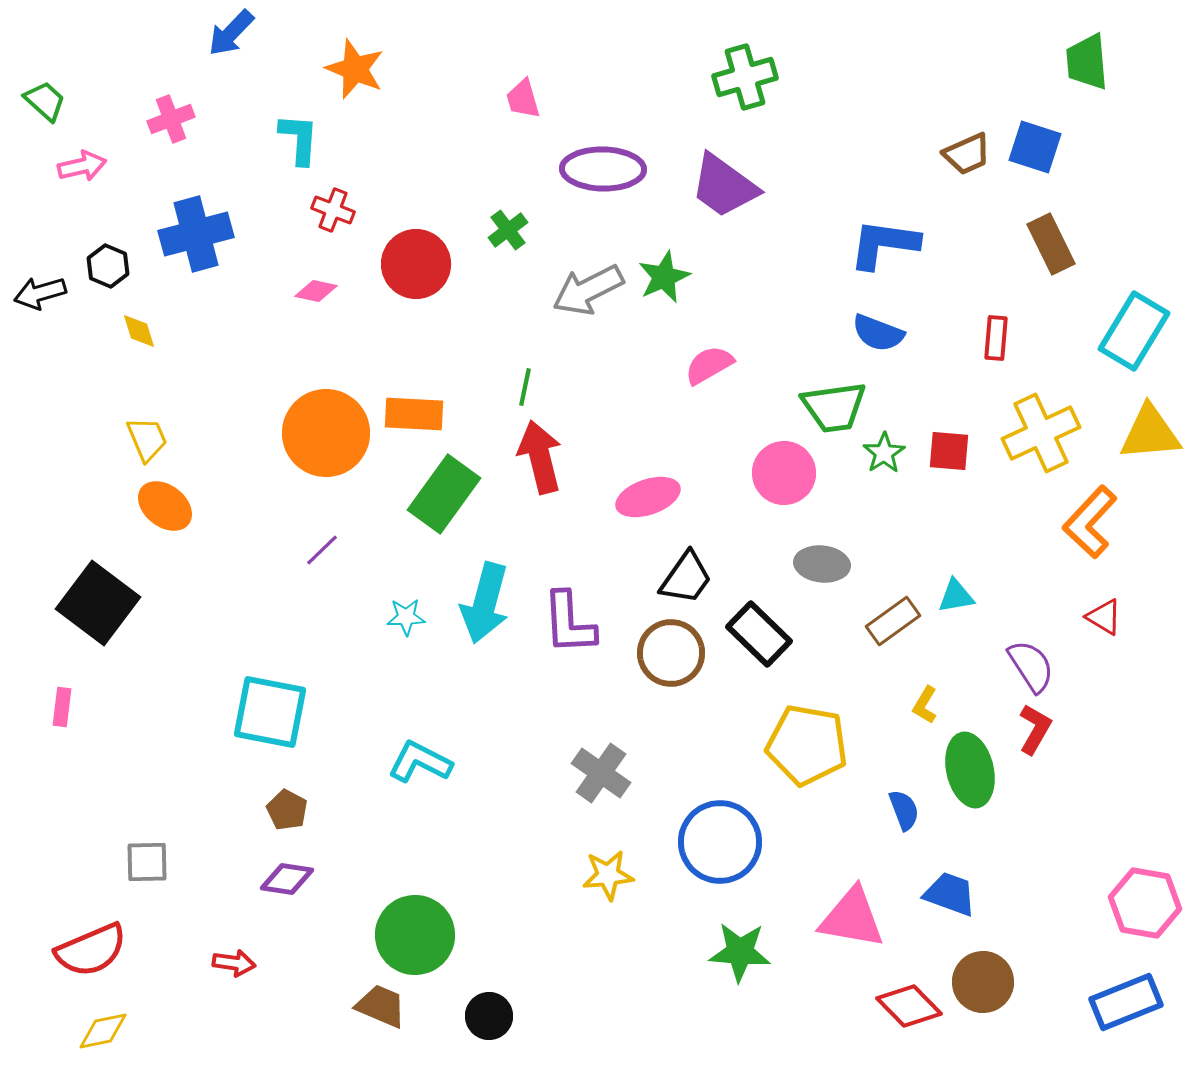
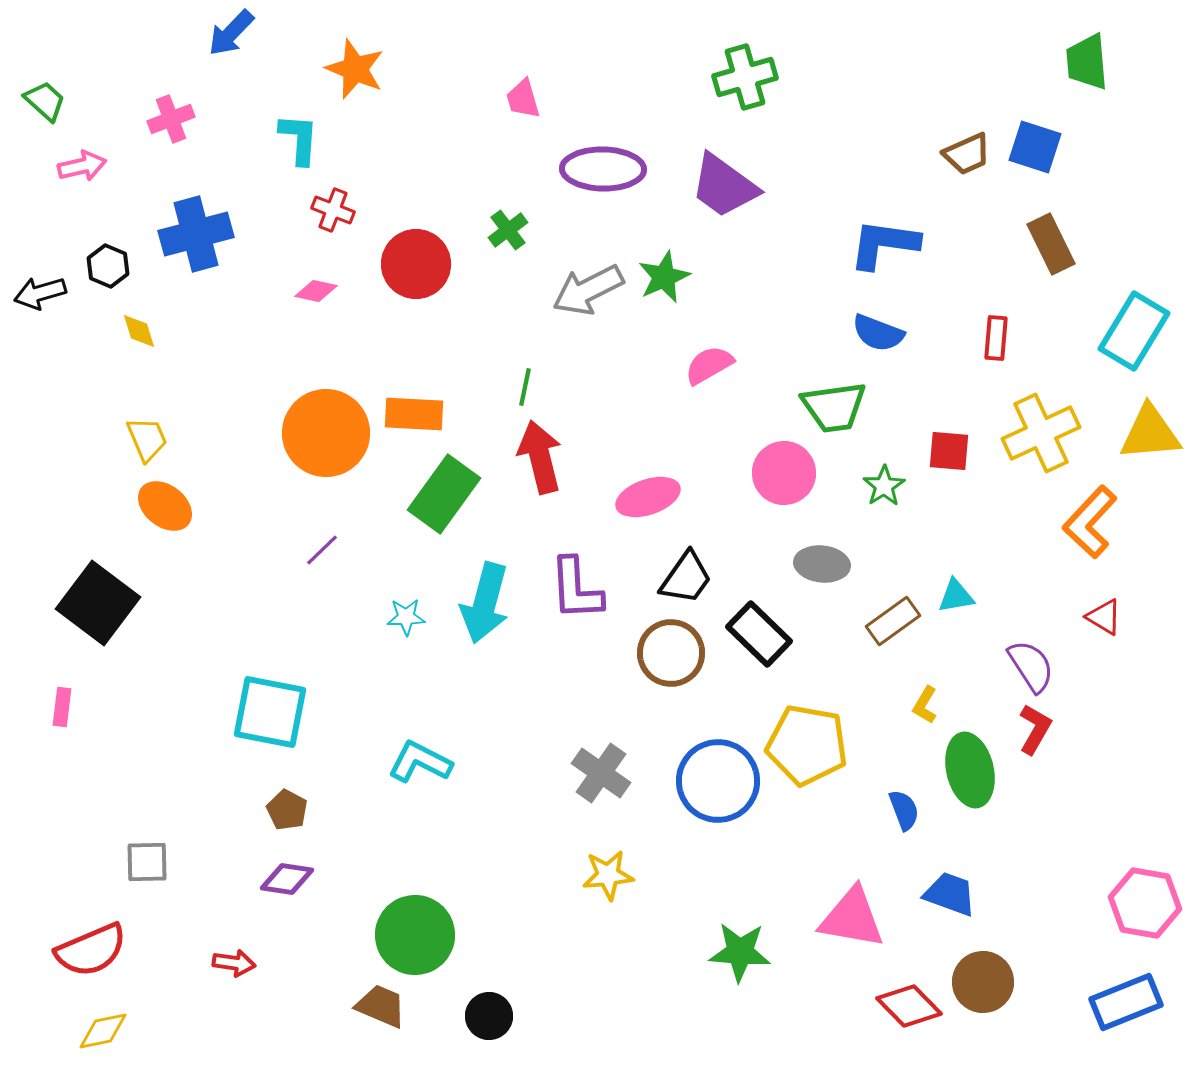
green star at (884, 453): moved 33 px down
purple L-shape at (569, 623): moved 7 px right, 34 px up
blue circle at (720, 842): moved 2 px left, 61 px up
